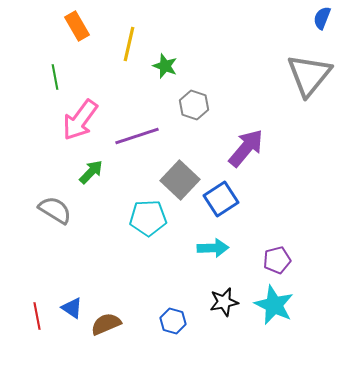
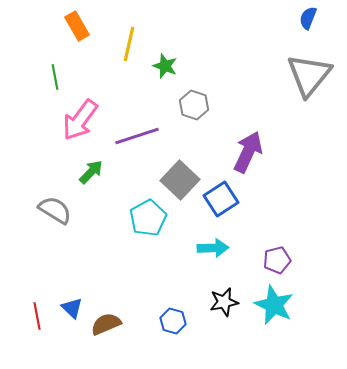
blue semicircle: moved 14 px left
purple arrow: moved 2 px right, 4 px down; rotated 15 degrees counterclockwise
cyan pentagon: rotated 27 degrees counterclockwise
blue triangle: rotated 10 degrees clockwise
